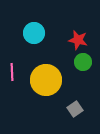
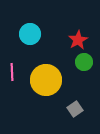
cyan circle: moved 4 px left, 1 px down
red star: rotated 30 degrees clockwise
green circle: moved 1 px right
